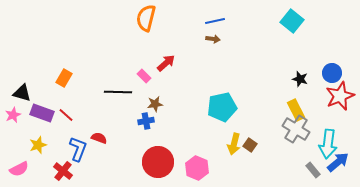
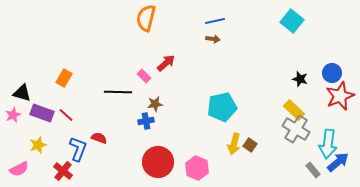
yellow rectangle: moved 2 px left; rotated 20 degrees counterclockwise
